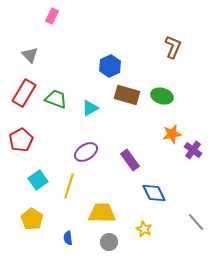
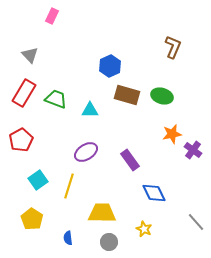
cyan triangle: moved 2 px down; rotated 30 degrees clockwise
